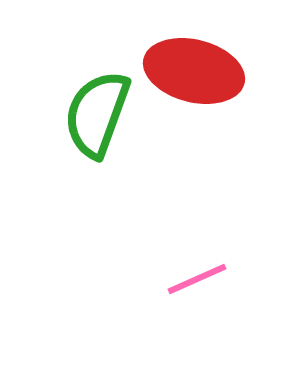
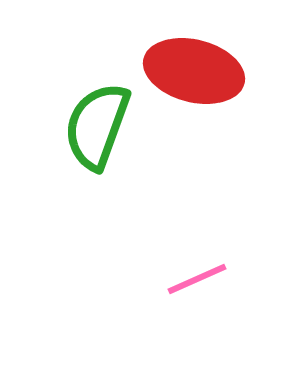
green semicircle: moved 12 px down
